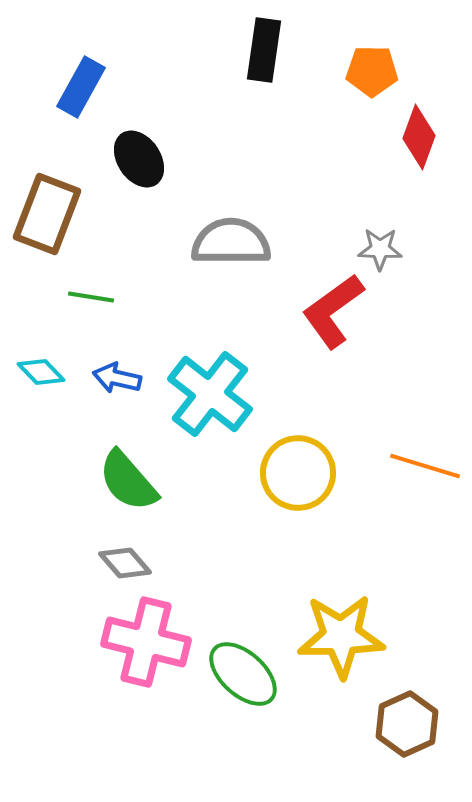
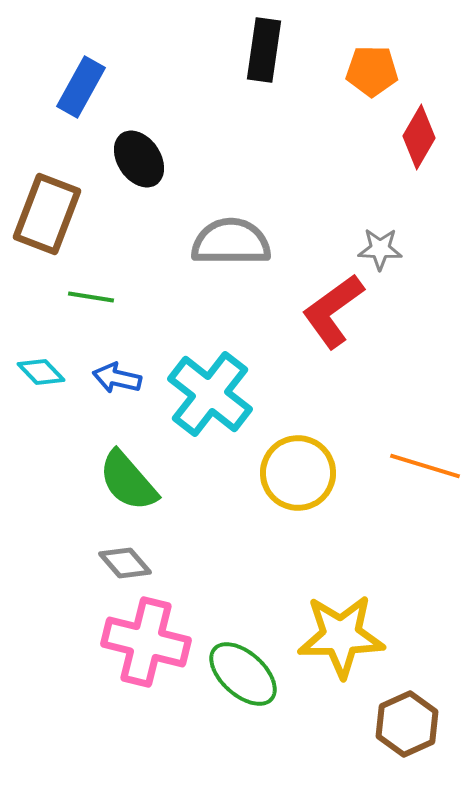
red diamond: rotated 10 degrees clockwise
